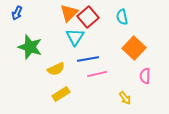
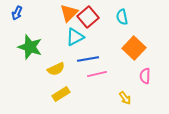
cyan triangle: rotated 30 degrees clockwise
